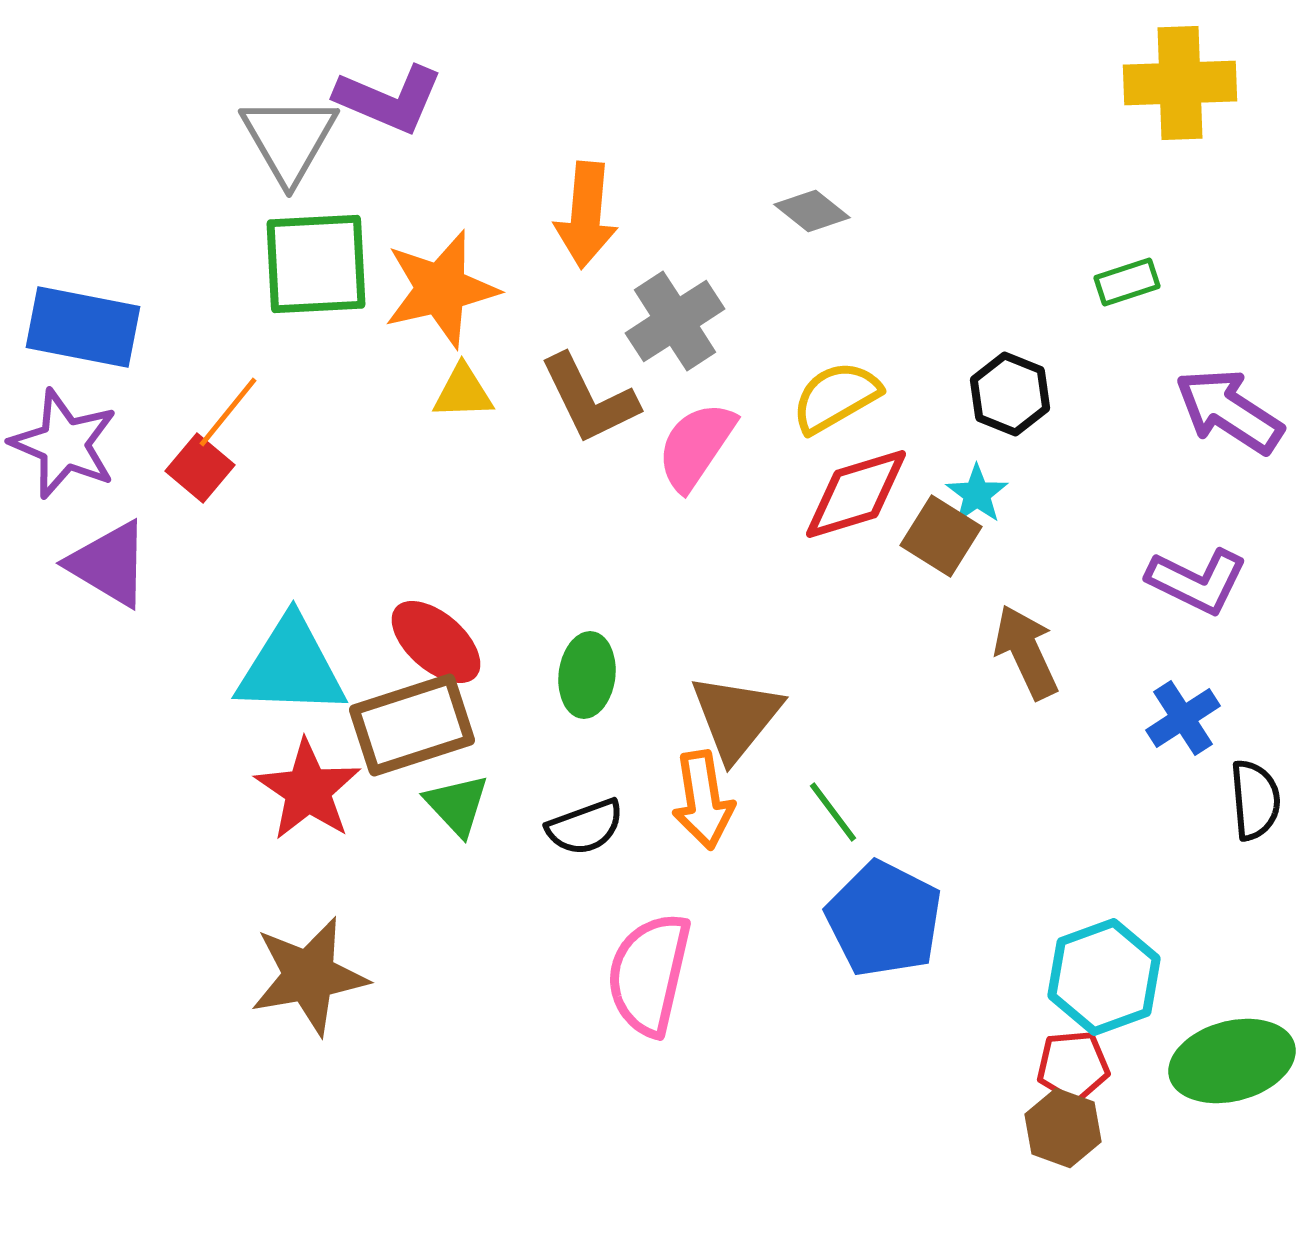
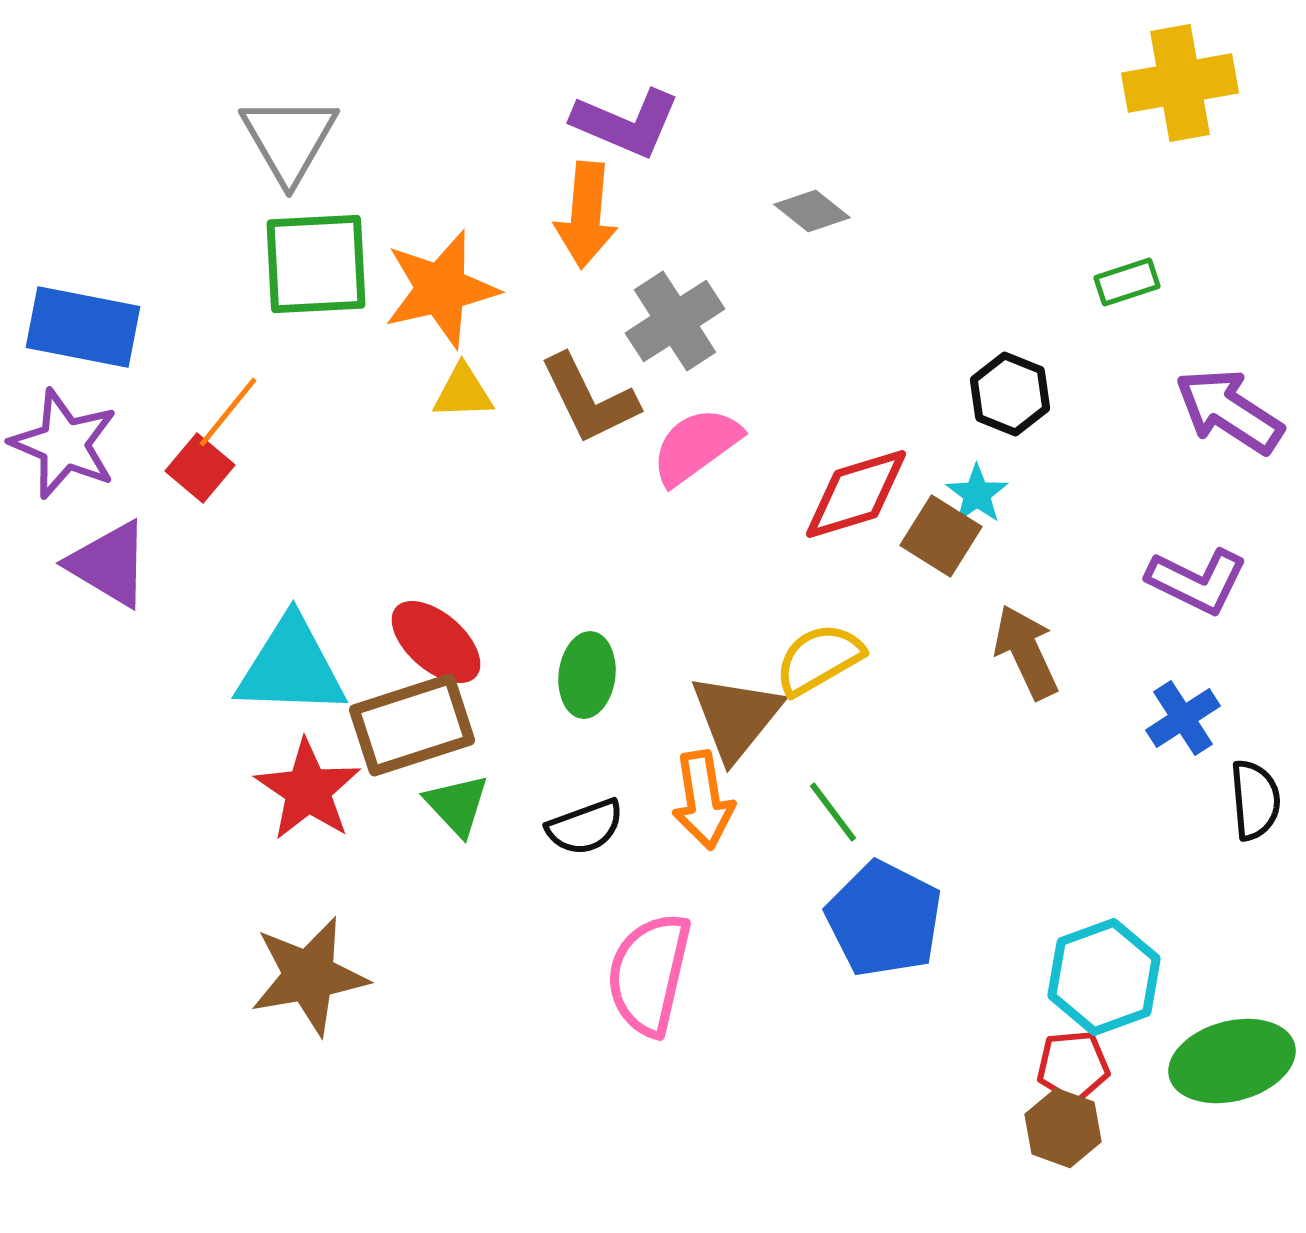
yellow cross at (1180, 83): rotated 8 degrees counterclockwise
purple L-shape at (389, 99): moved 237 px right, 24 px down
yellow semicircle at (836, 397): moved 17 px left, 262 px down
pink semicircle at (696, 446): rotated 20 degrees clockwise
